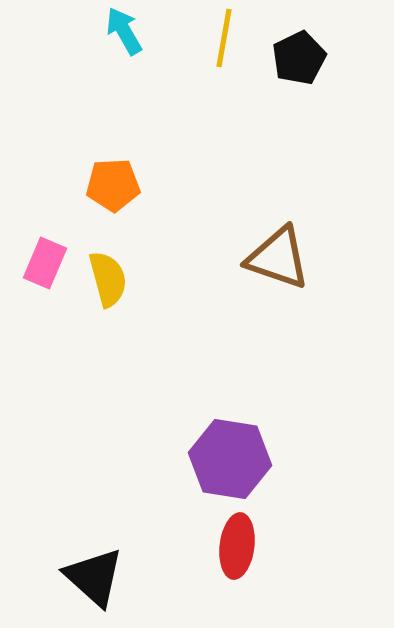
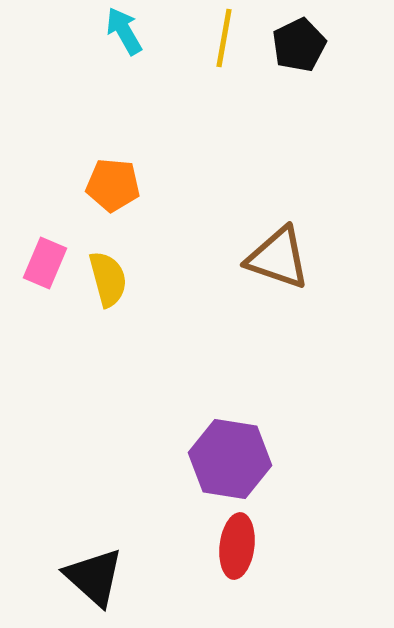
black pentagon: moved 13 px up
orange pentagon: rotated 8 degrees clockwise
